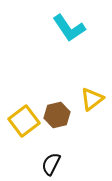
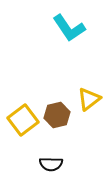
yellow triangle: moved 3 px left
yellow square: moved 1 px left, 1 px up
black semicircle: rotated 115 degrees counterclockwise
